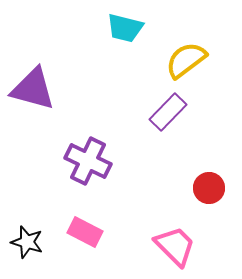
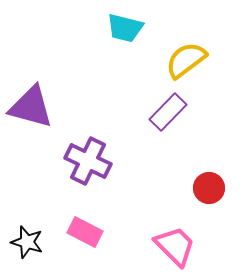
purple triangle: moved 2 px left, 18 px down
